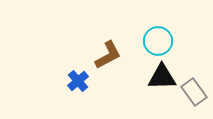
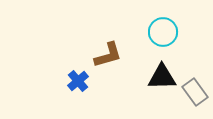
cyan circle: moved 5 px right, 9 px up
brown L-shape: rotated 12 degrees clockwise
gray rectangle: moved 1 px right
